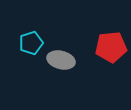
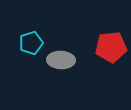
gray ellipse: rotated 12 degrees counterclockwise
